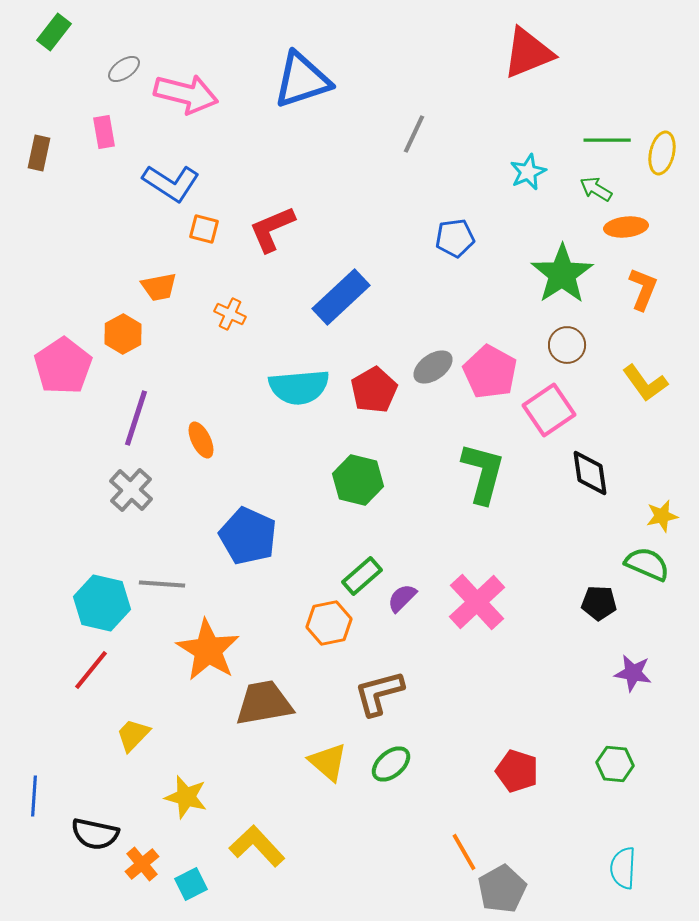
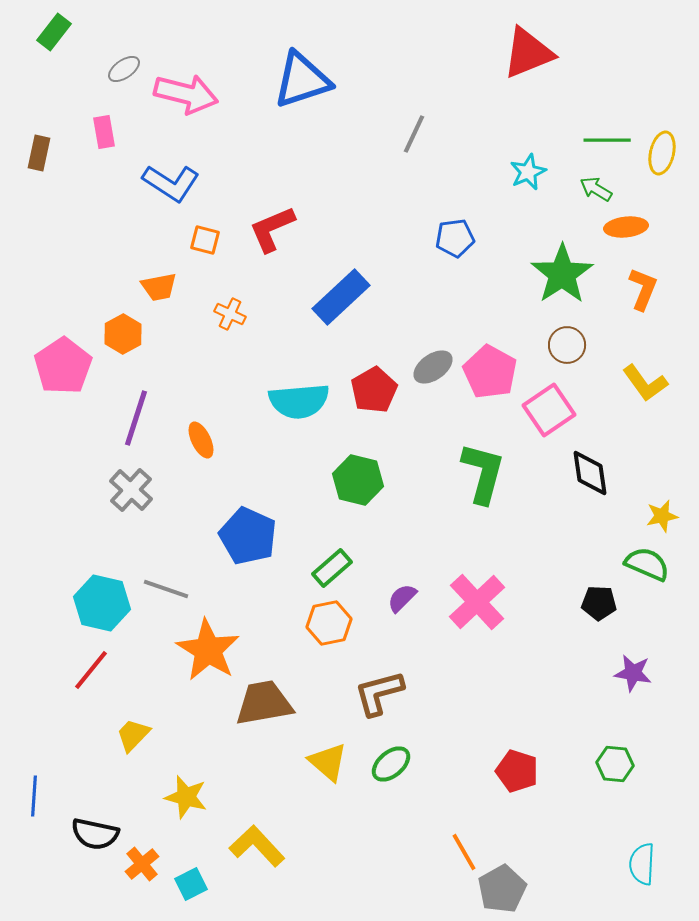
orange square at (204, 229): moved 1 px right, 11 px down
cyan semicircle at (299, 387): moved 14 px down
green rectangle at (362, 576): moved 30 px left, 8 px up
gray line at (162, 584): moved 4 px right, 5 px down; rotated 15 degrees clockwise
cyan semicircle at (623, 868): moved 19 px right, 4 px up
